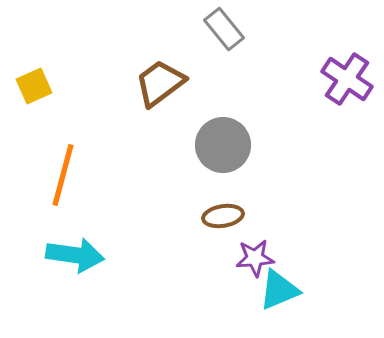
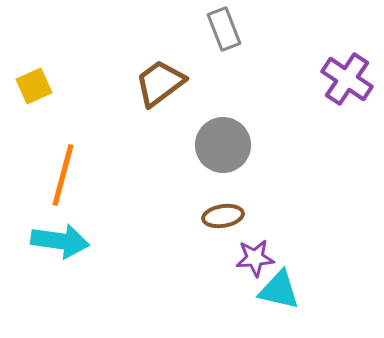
gray rectangle: rotated 18 degrees clockwise
cyan arrow: moved 15 px left, 14 px up
cyan triangle: rotated 36 degrees clockwise
